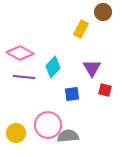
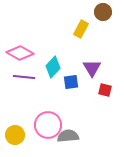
blue square: moved 1 px left, 12 px up
yellow circle: moved 1 px left, 2 px down
